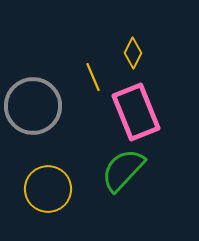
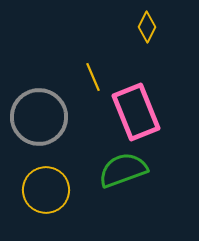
yellow diamond: moved 14 px right, 26 px up
gray circle: moved 6 px right, 11 px down
green semicircle: rotated 27 degrees clockwise
yellow circle: moved 2 px left, 1 px down
